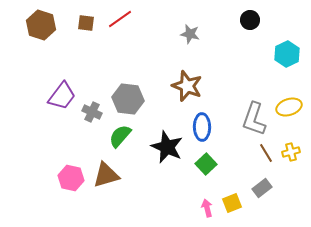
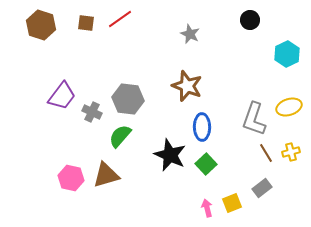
gray star: rotated 12 degrees clockwise
black star: moved 3 px right, 8 px down
